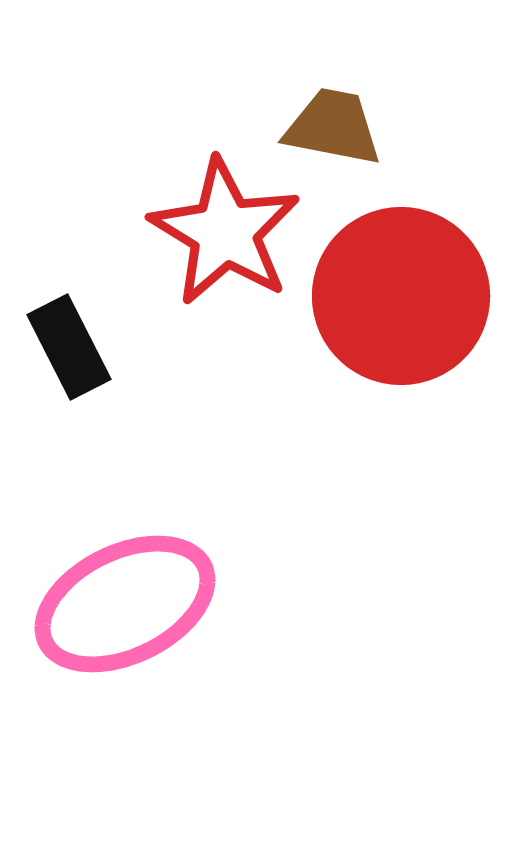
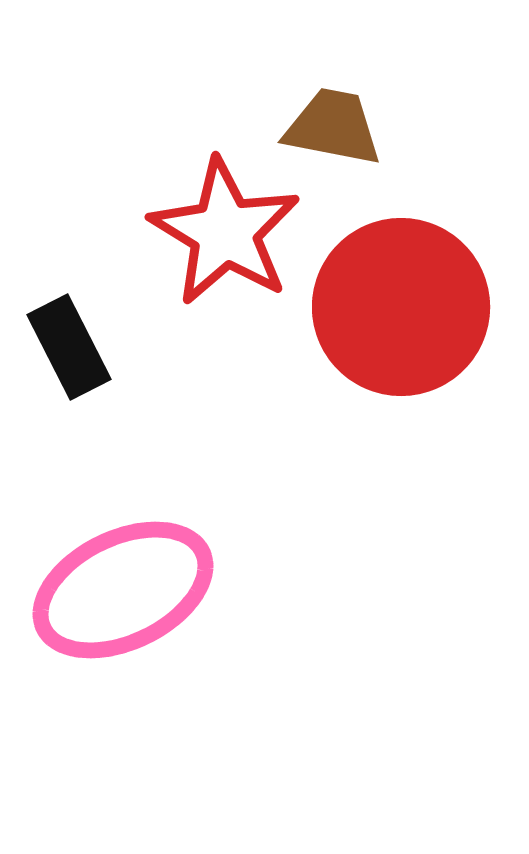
red circle: moved 11 px down
pink ellipse: moved 2 px left, 14 px up
